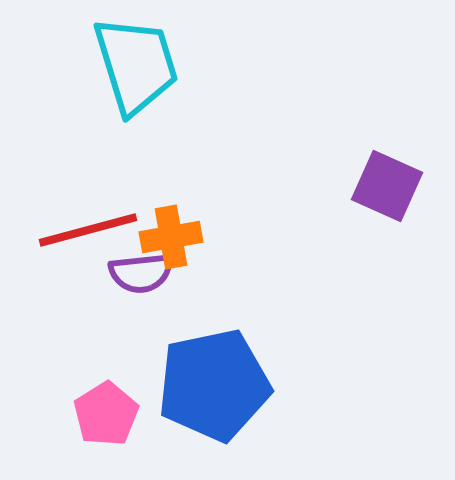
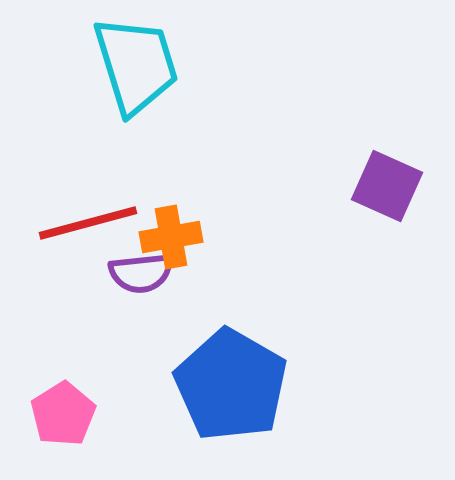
red line: moved 7 px up
blue pentagon: moved 17 px right; rotated 30 degrees counterclockwise
pink pentagon: moved 43 px left
